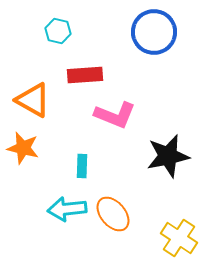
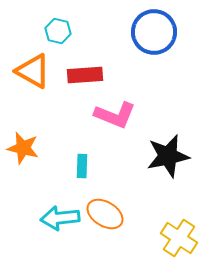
orange triangle: moved 29 px up
cyan arrow: moved 7 px left, 9 px down
orange ellipse: moved 8 px left; rotated 18 degrees counterclockwise
